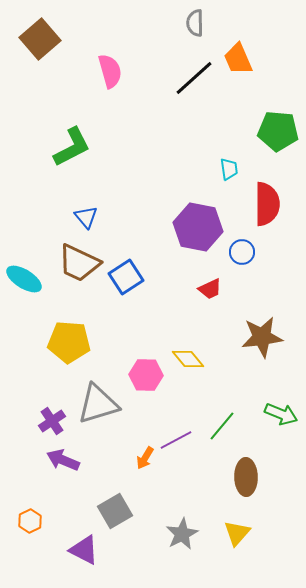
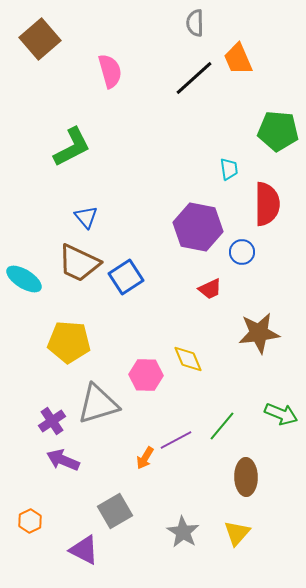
brown star: moved 3 px left, 4 px up
yellow diamond: rotated 16 degrees clockwise
gray star: moved 1 px right, 2 px up; rotated 12 degrees counterclockwise
